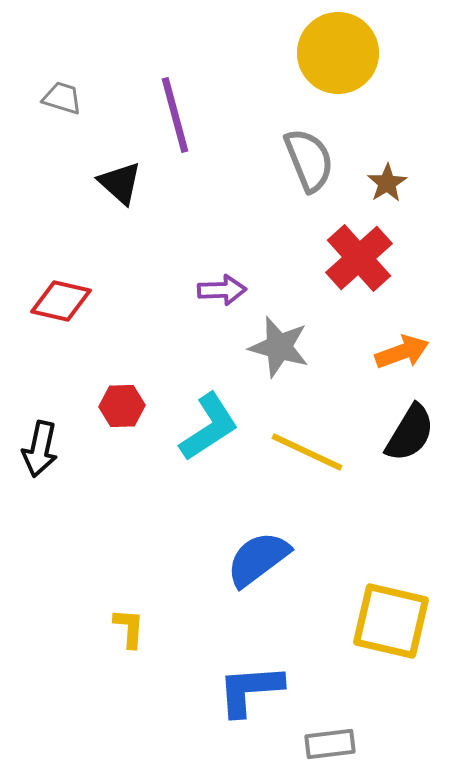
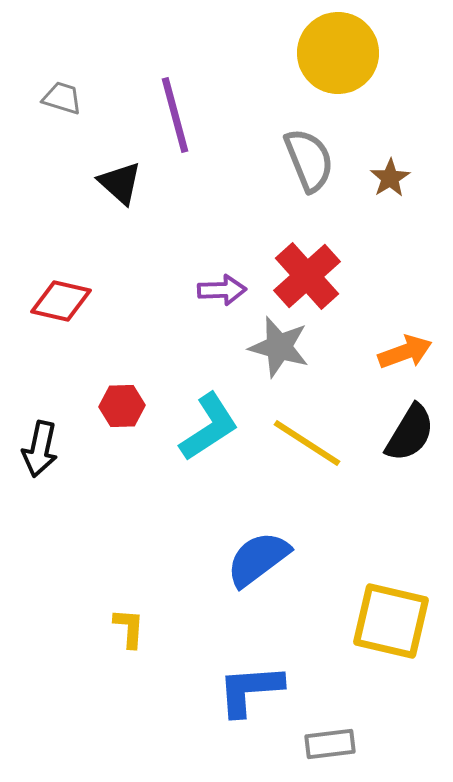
brown star: moved 3 px right, 5 px up
red cross: moved 52 px left, 18 px down
orange arrow: moved 3 px right
yellow line: moved 9 px up; rotated 8 degrees clockwise
